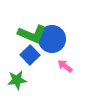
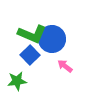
green star: moved 1 px down
